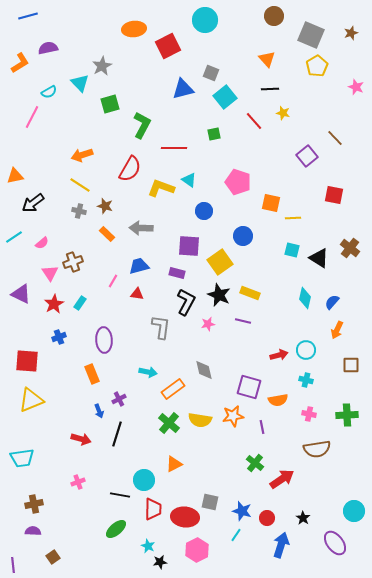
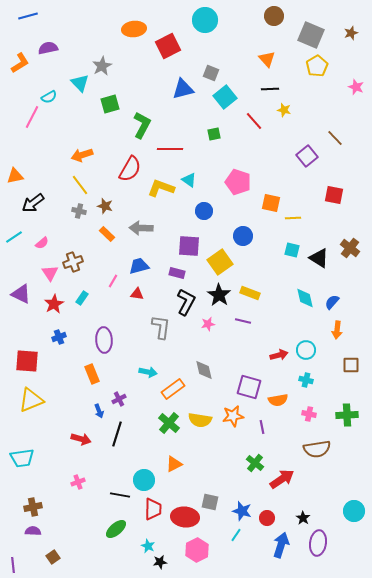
cyan semicircle at (49, 92): moved 5 px down
yellow star at (283, 113): moved 1 px right, 3 px up
red line at (174, 148): moved 4 px left, 1 px down
yellow line at (80, 185): rotated 20 degrees clockwise
black star at (219, 295): rotated 10 degrees clockwise
cyan diamond at (305, 298): rotated 25 degrees counterclockwise
cyan rectangle at (80, 303): moved 2 px right, 5 px up
orange arrow at (337, 330): rotated 18 degrees counterclockwise
brown cross at (34, 504): moved 1 px left, 3 px down
purple ellipse at (335, 543): moved 17 px left; rotated 45 degrees clockwise
